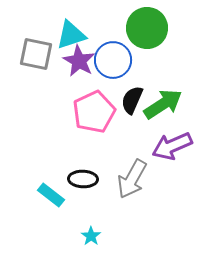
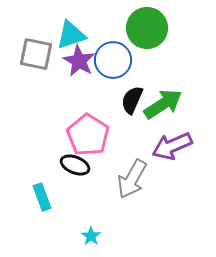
pink pentagon: moved 6 px left, 23 px down; rotated 15 degrees counterclockwise
black ellipse: moved 8 px left, 14 px up; rotated 20 degrees clockwise
cyan rectangle: moved 9 px left, 2 px down; rotated 32 degrees clockwise
